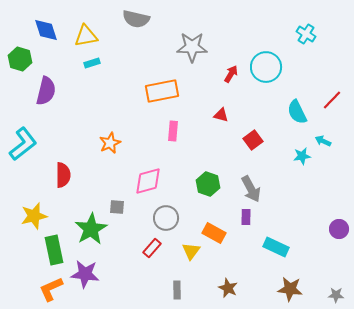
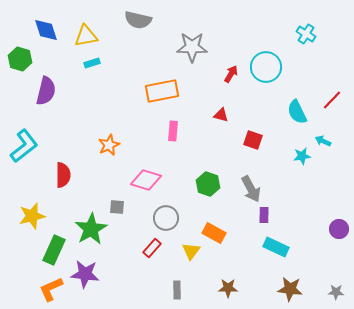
gray semicircle at (136, 19): moved 2 px right, 1 px down
red square at (253, 140): rotated 36 degrees counterclockwise
orange star at (110, 143): moved 1 px left, 2 px down
cyan L-shape at (23, 144): moved 1 px right, 2 px down
pink diamond at (148, 181): moved 2 px left, 1 px up; rotated 32 degrees clockwise
yellow star at (34, 216): moved 2 px left
purple rectangle at (246, 217): moved 18 px right, 2 px up
green rectangle at (54, 250): rotated 36 degrees clockwise
brown star at (228, 288): rotated 24 degrees counterclockwise
gray star at (336, 295): moved 3 px up
